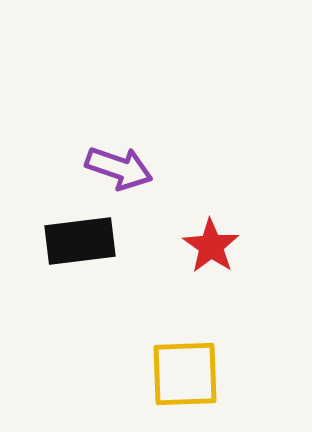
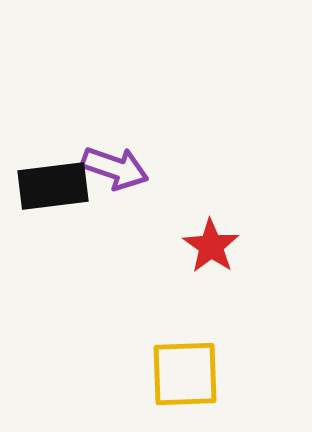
purple arrow: moved 4 px left
black rectangle: moved 27 px left, 55 px up
